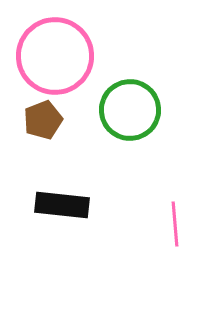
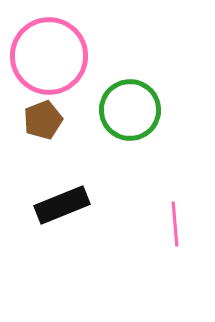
pink circle: moved 6 px left
black rectangle: rotated 28 degrees counterclockwise
